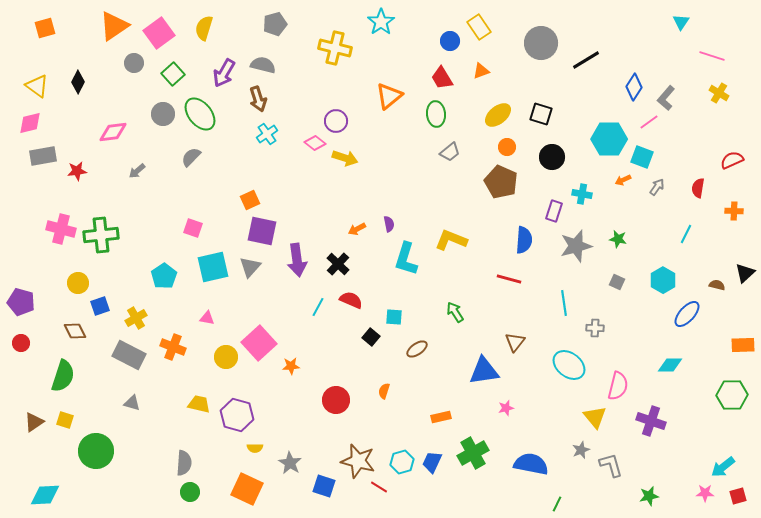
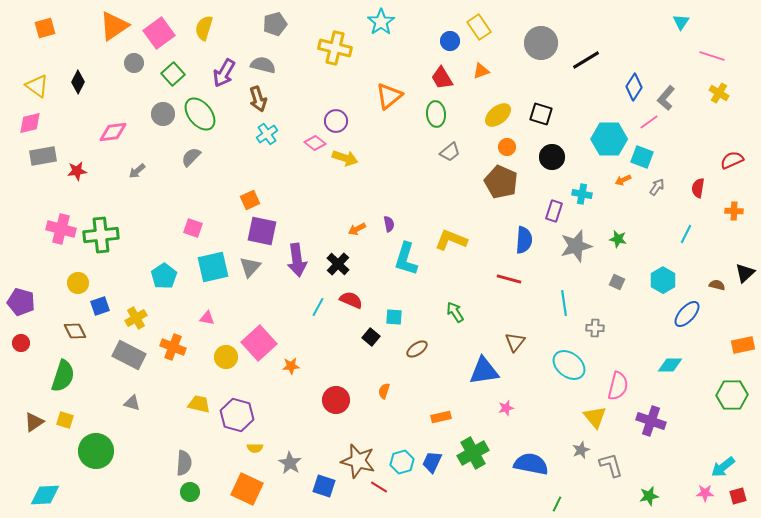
orange rectangle at (743, 345): rotated 10 degrees counterclockwise
